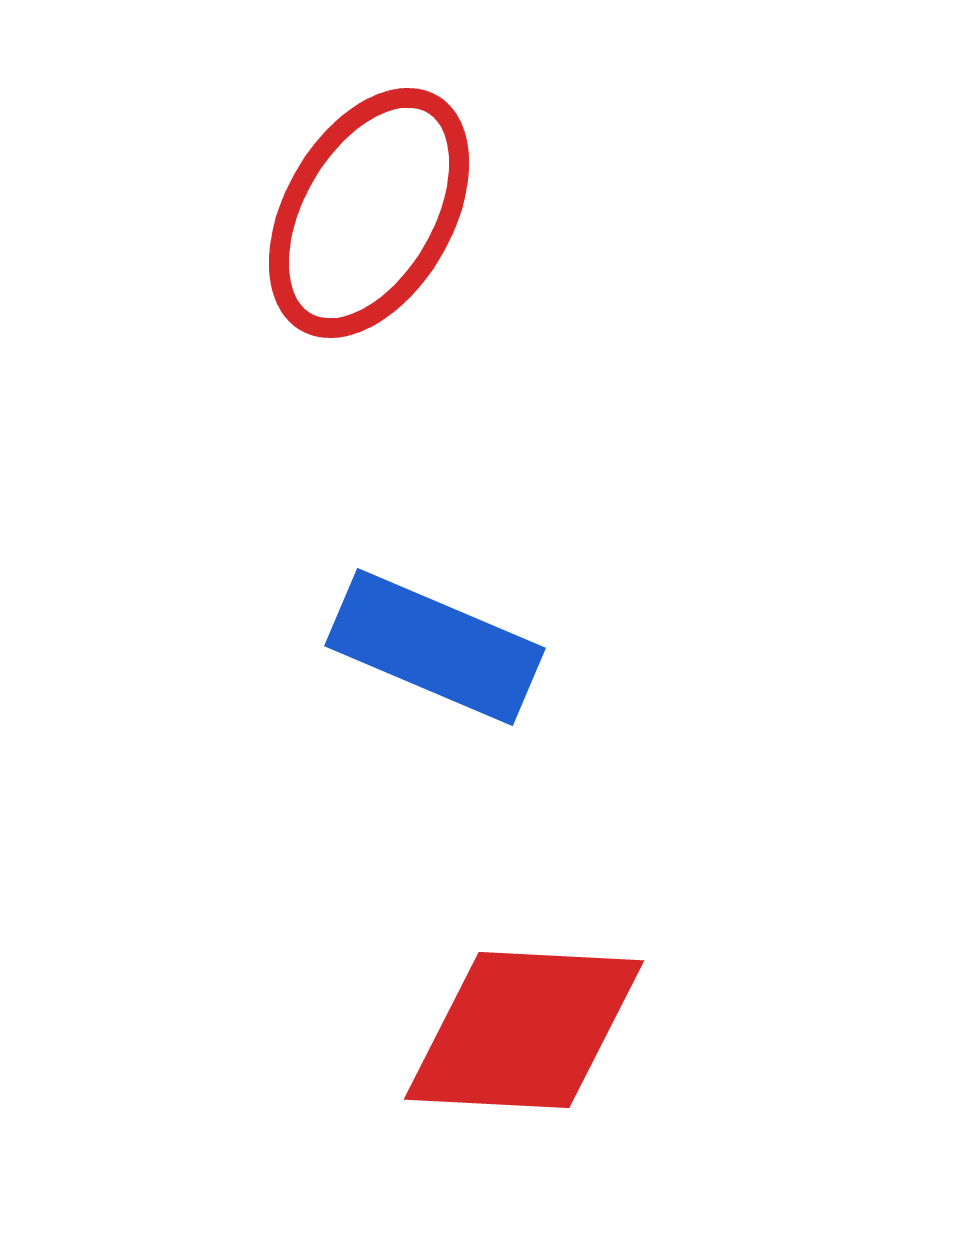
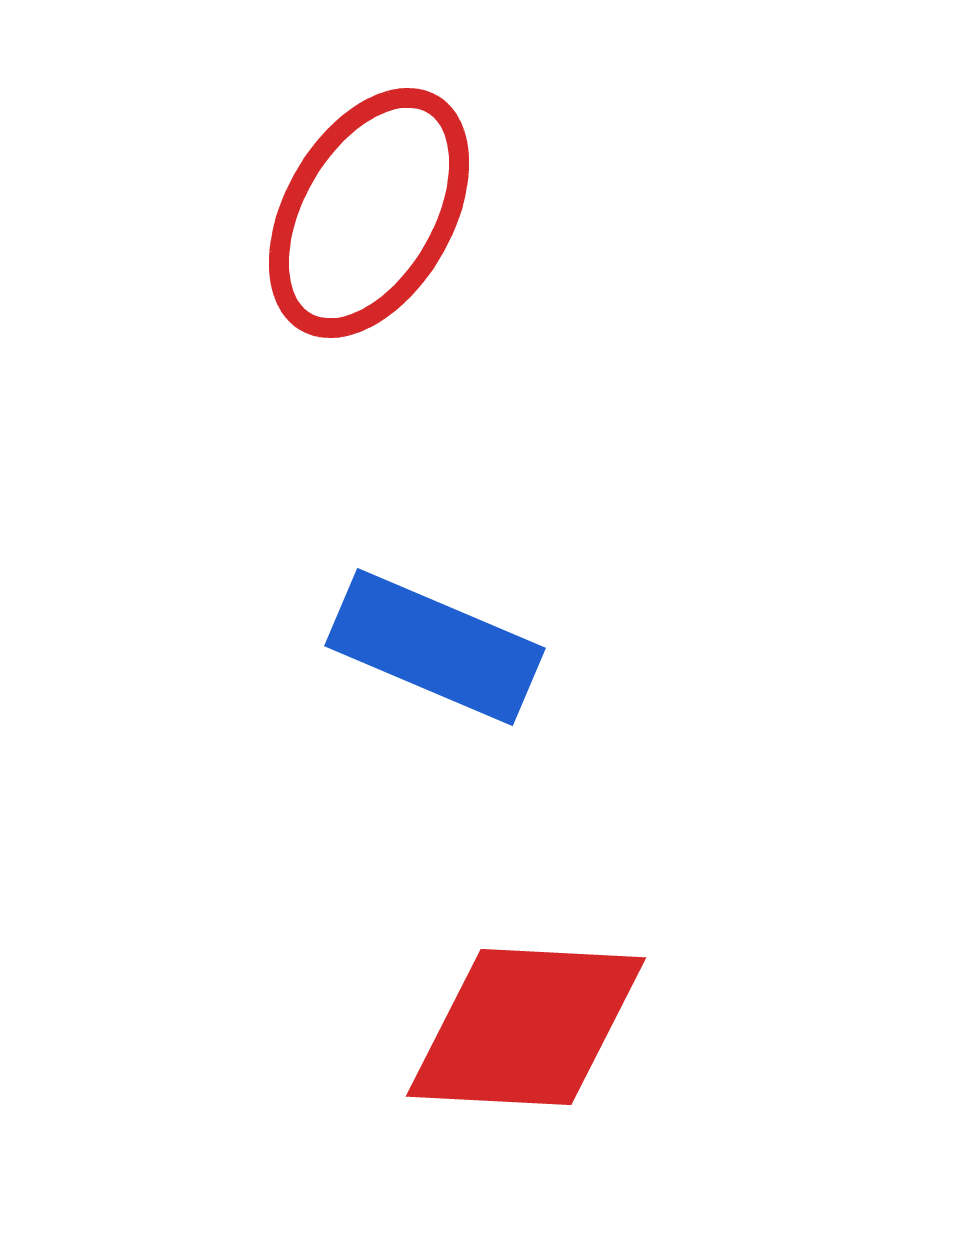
red diamond: moved 2 px right, 3 px up
